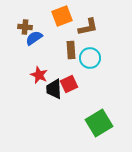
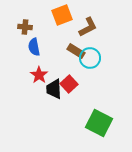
orange square: moved 1 px up
brown L-shape: rotated 15 degrees counterclockwise
blue semicircle: moved 9 px down; rotated 66 degrees counterclockwise
brown rectangle: moved 5 px right, 1 px down; rotated 54 degrees counterclockwise
red star: rotated 12 degrees clockwise
red square: rotated 18 degrees counterclockwise
green square: rotated 32 degrees counterclockwise
